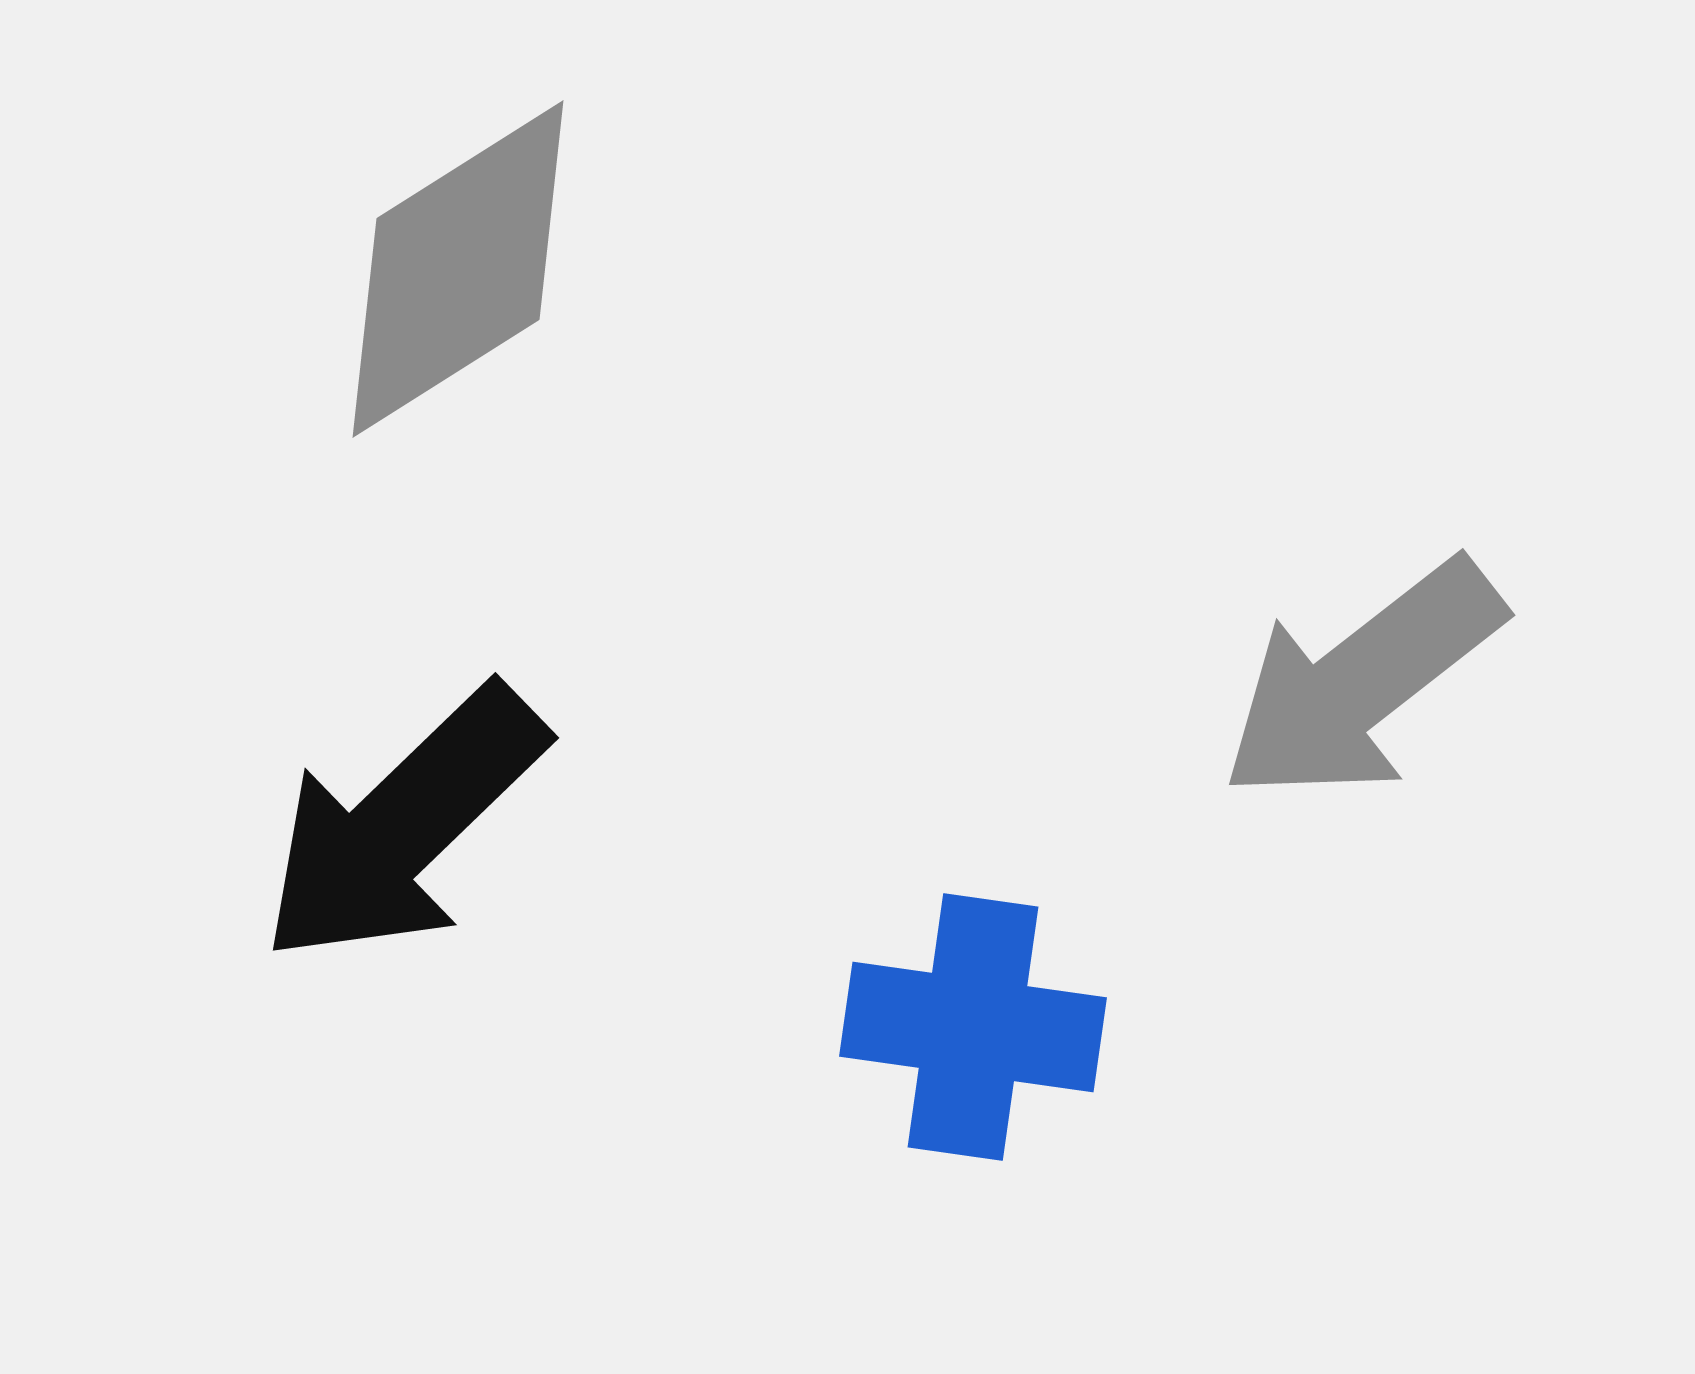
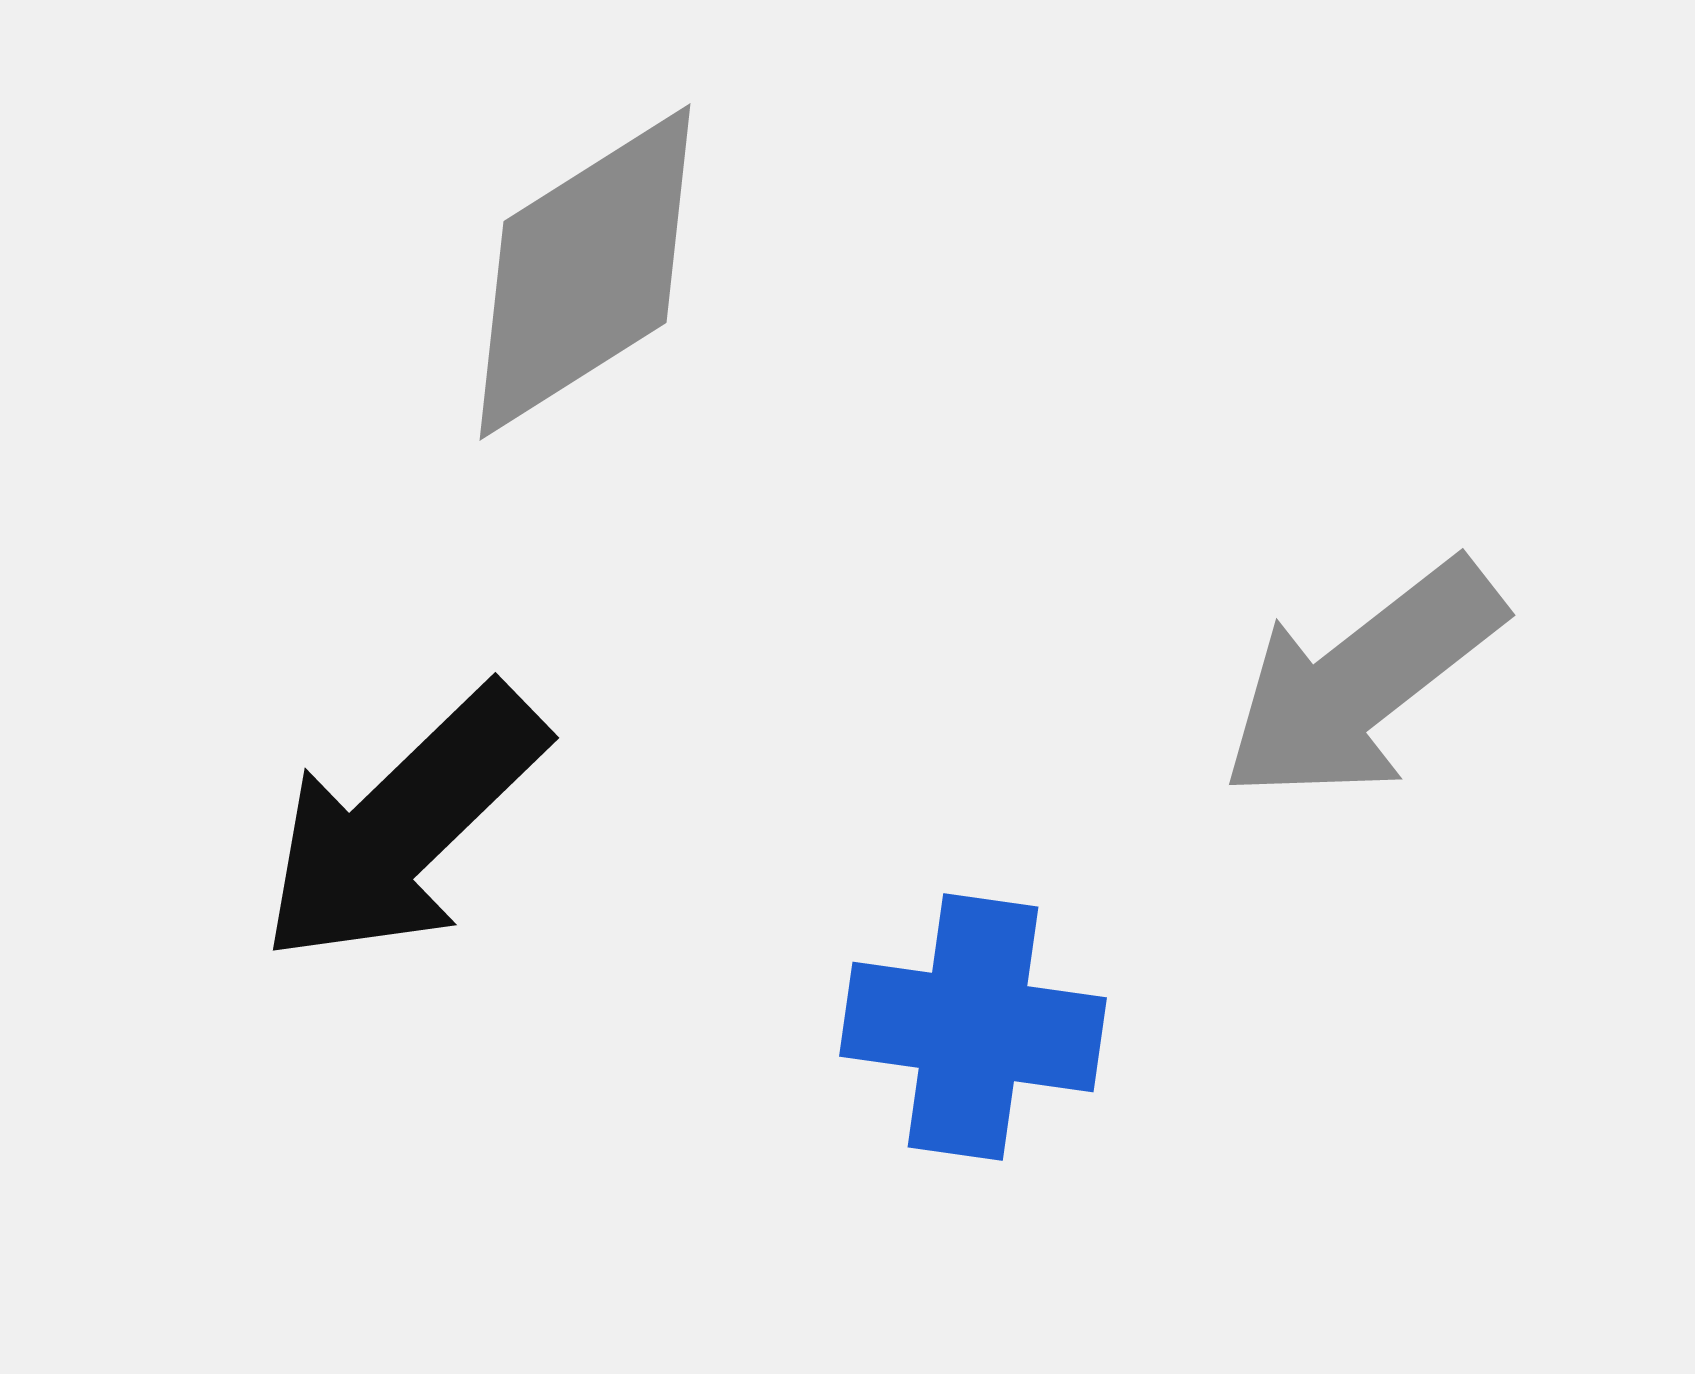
gray diamond: moved 127 px right, 3 px down
